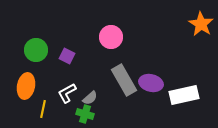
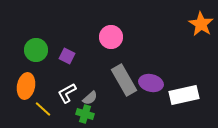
yellow line: rotated 60 degrees counterclockwise
